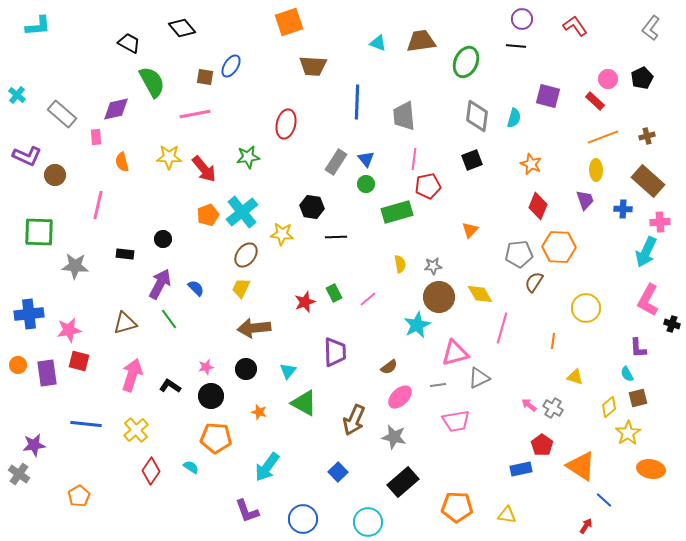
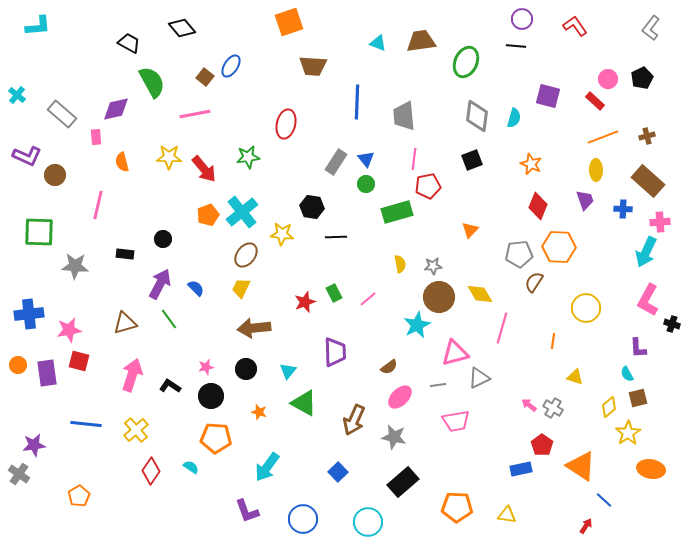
brown square at (205, 77): rotated 30 degrees clockwise
